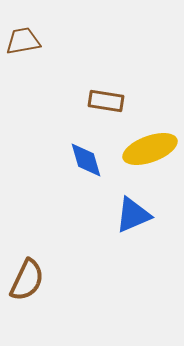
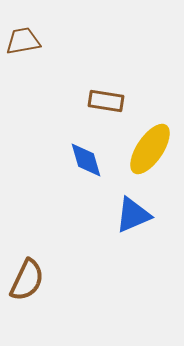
yellow ellipse: rotated 36 degrees counterclockwise
